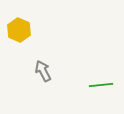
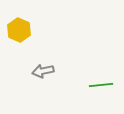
gray arrow: rotated 75 degrees counterclockwise
